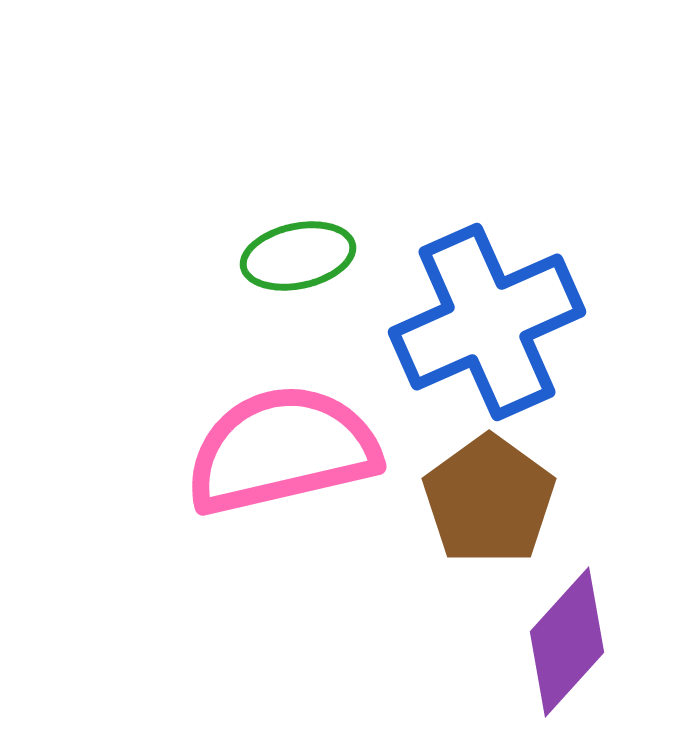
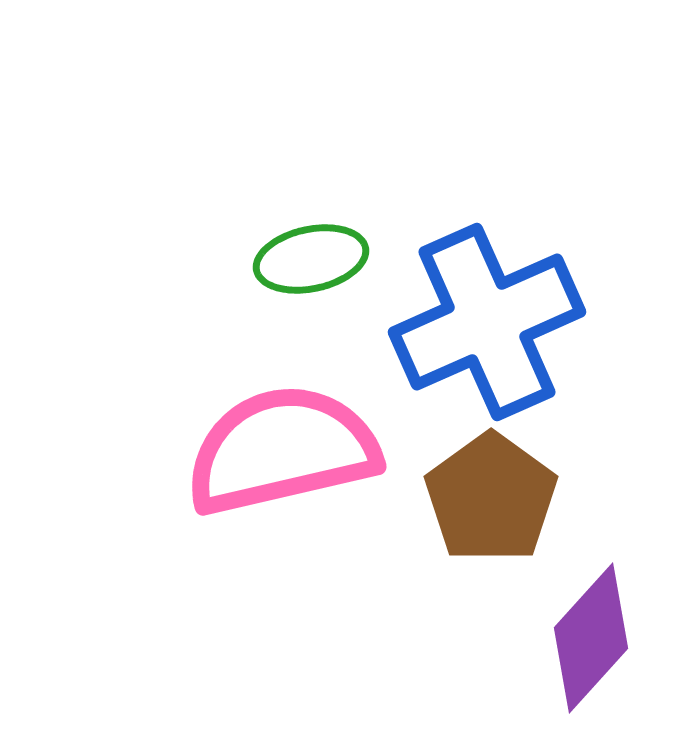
green ellipse: moved 13 px right, 3 px down
brown pentagon: moved 2 px right, 2 px up
purple diamond: moved 24 px right, 4 px up
